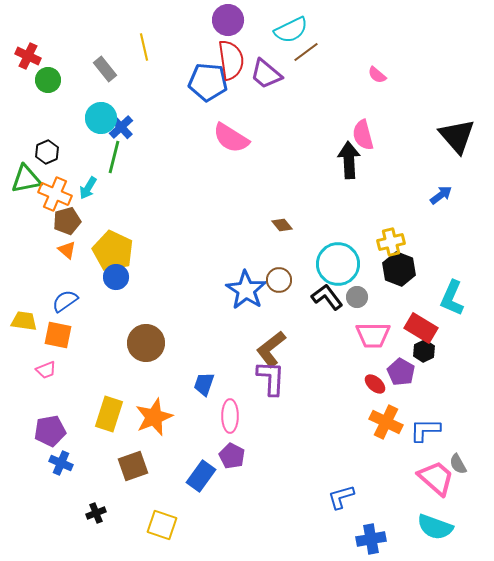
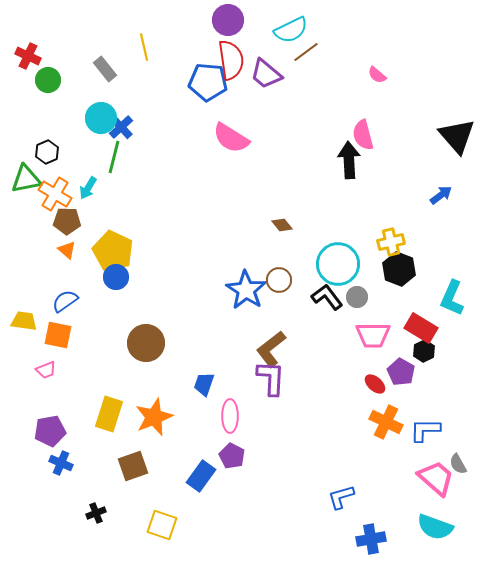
orange cross at (55, 194): rotated 8 degrees clockwise
brown pentagon at (67, 221): rotated 16 degrees clockwise
